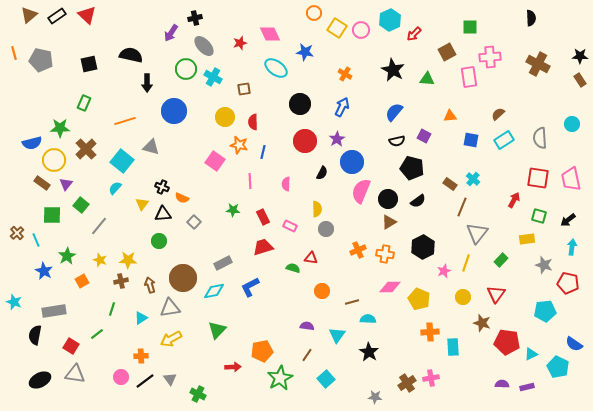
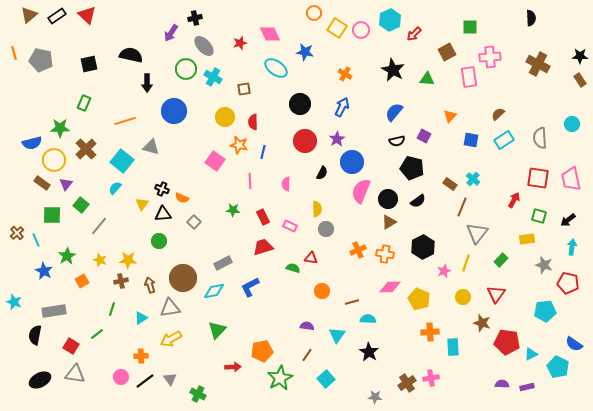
orange triangle at (450, 116): rotated 40 degrees counterclockwise
black cross at (162, 187): moved 2 px down
